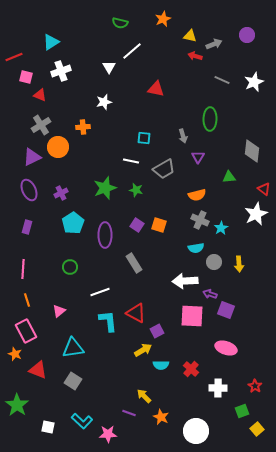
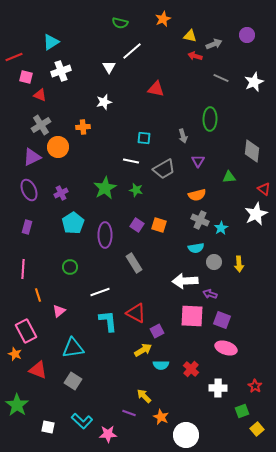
gray line at (222, 80): moved 1 px left, 2 px up
purple triangle at (198, 157): moved 4 px down
green star at (105, 188): rotated 10 degrees counterclockwise
orange line at (27, 300): moved 11 px right, 5 px up
purple square at (226, 310): moved 4 px left, 10 px down
white circle at (196, 431): moved 10 px left, 4 px down
